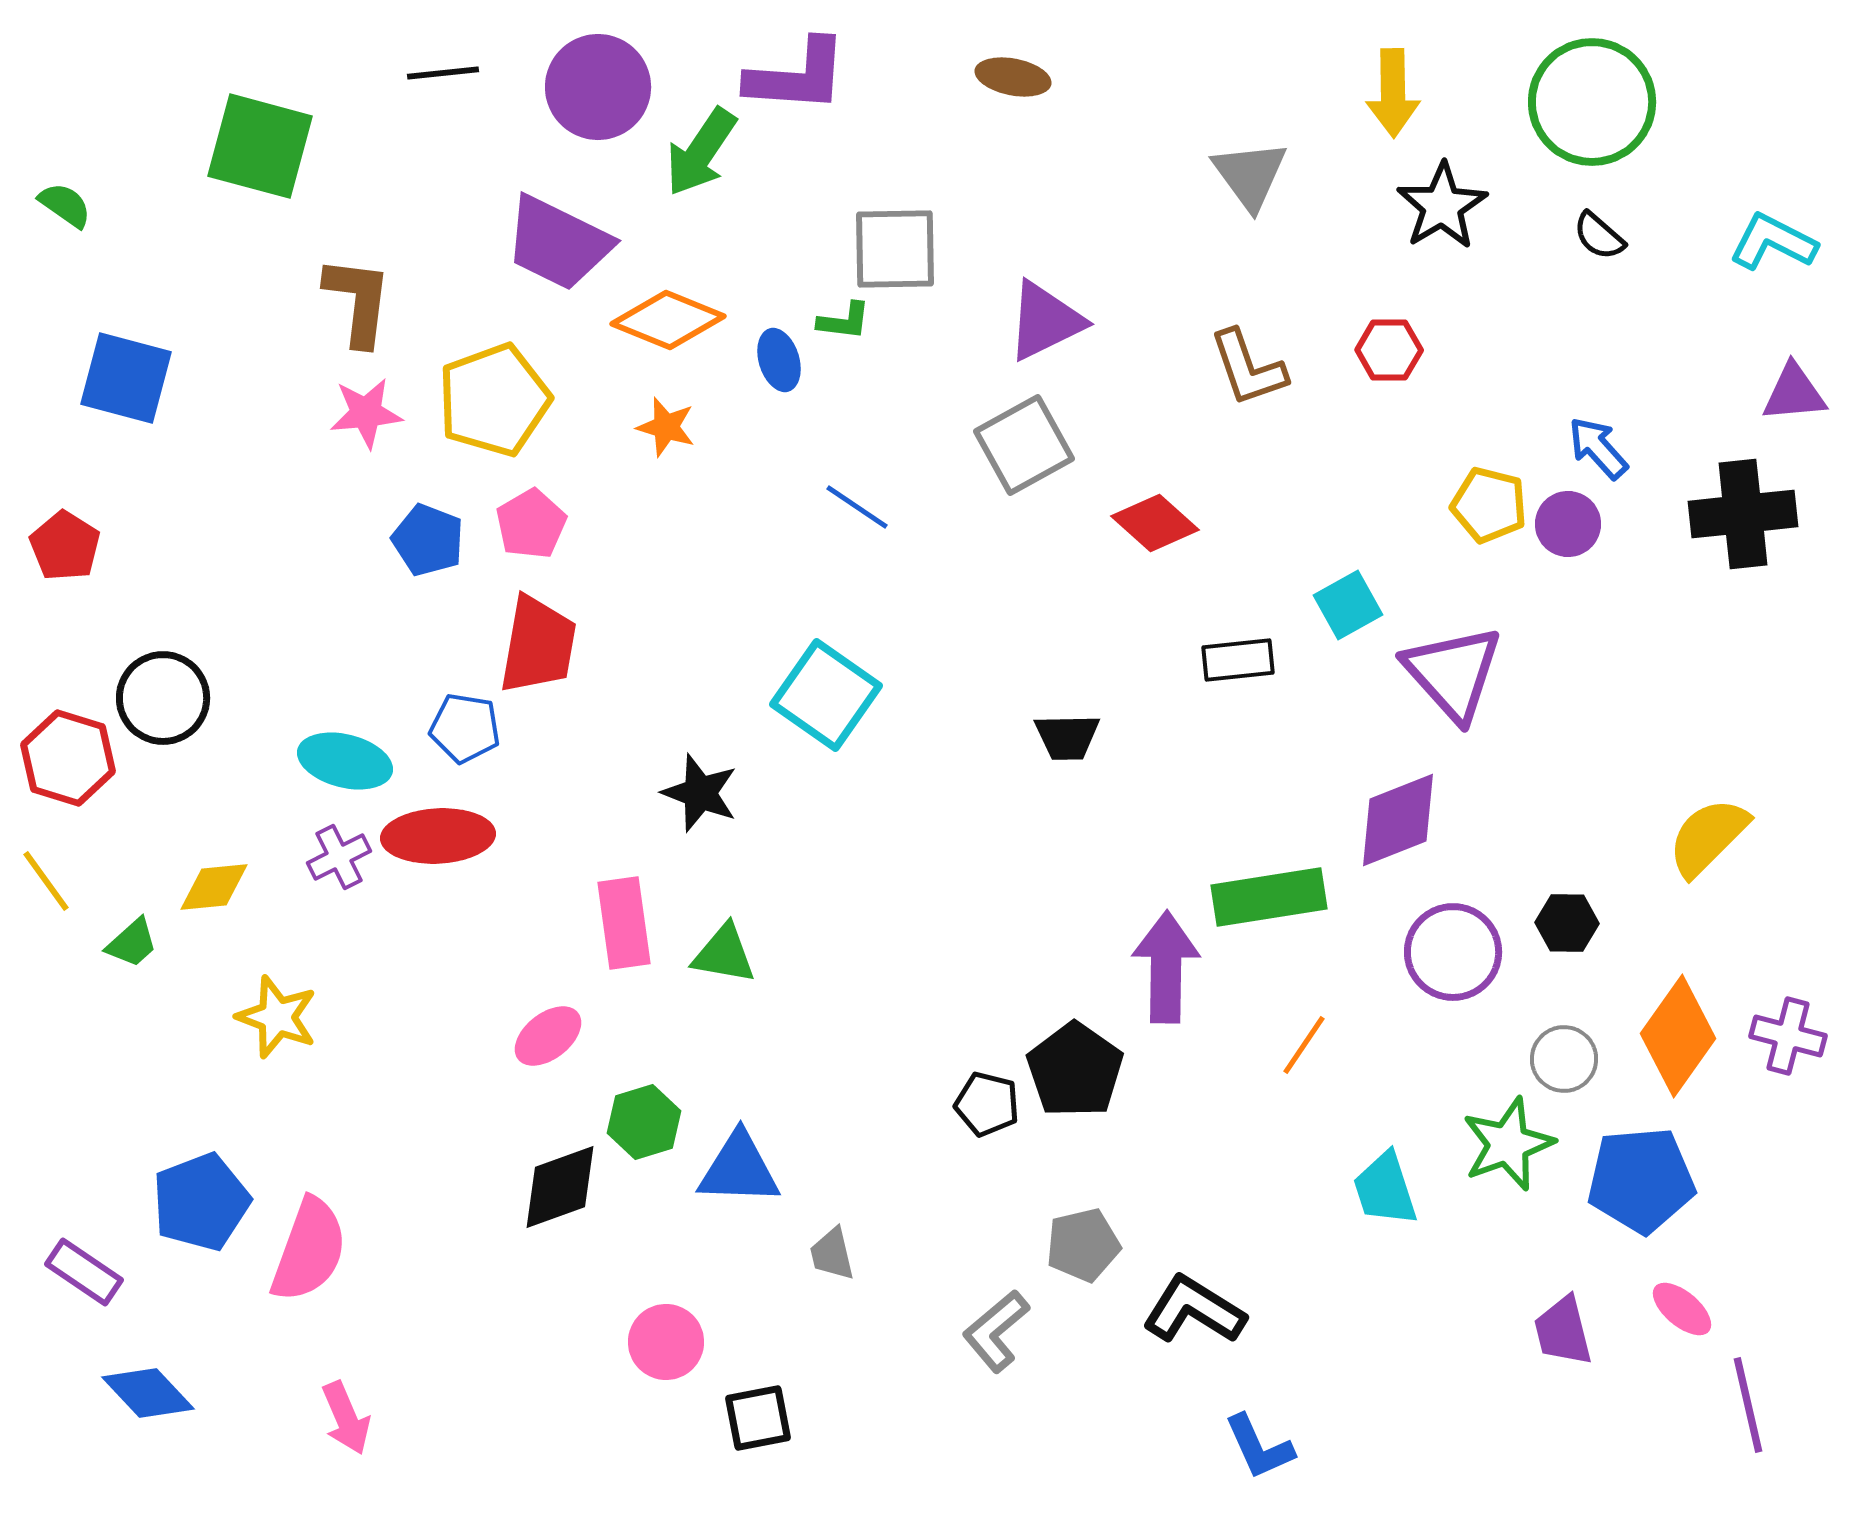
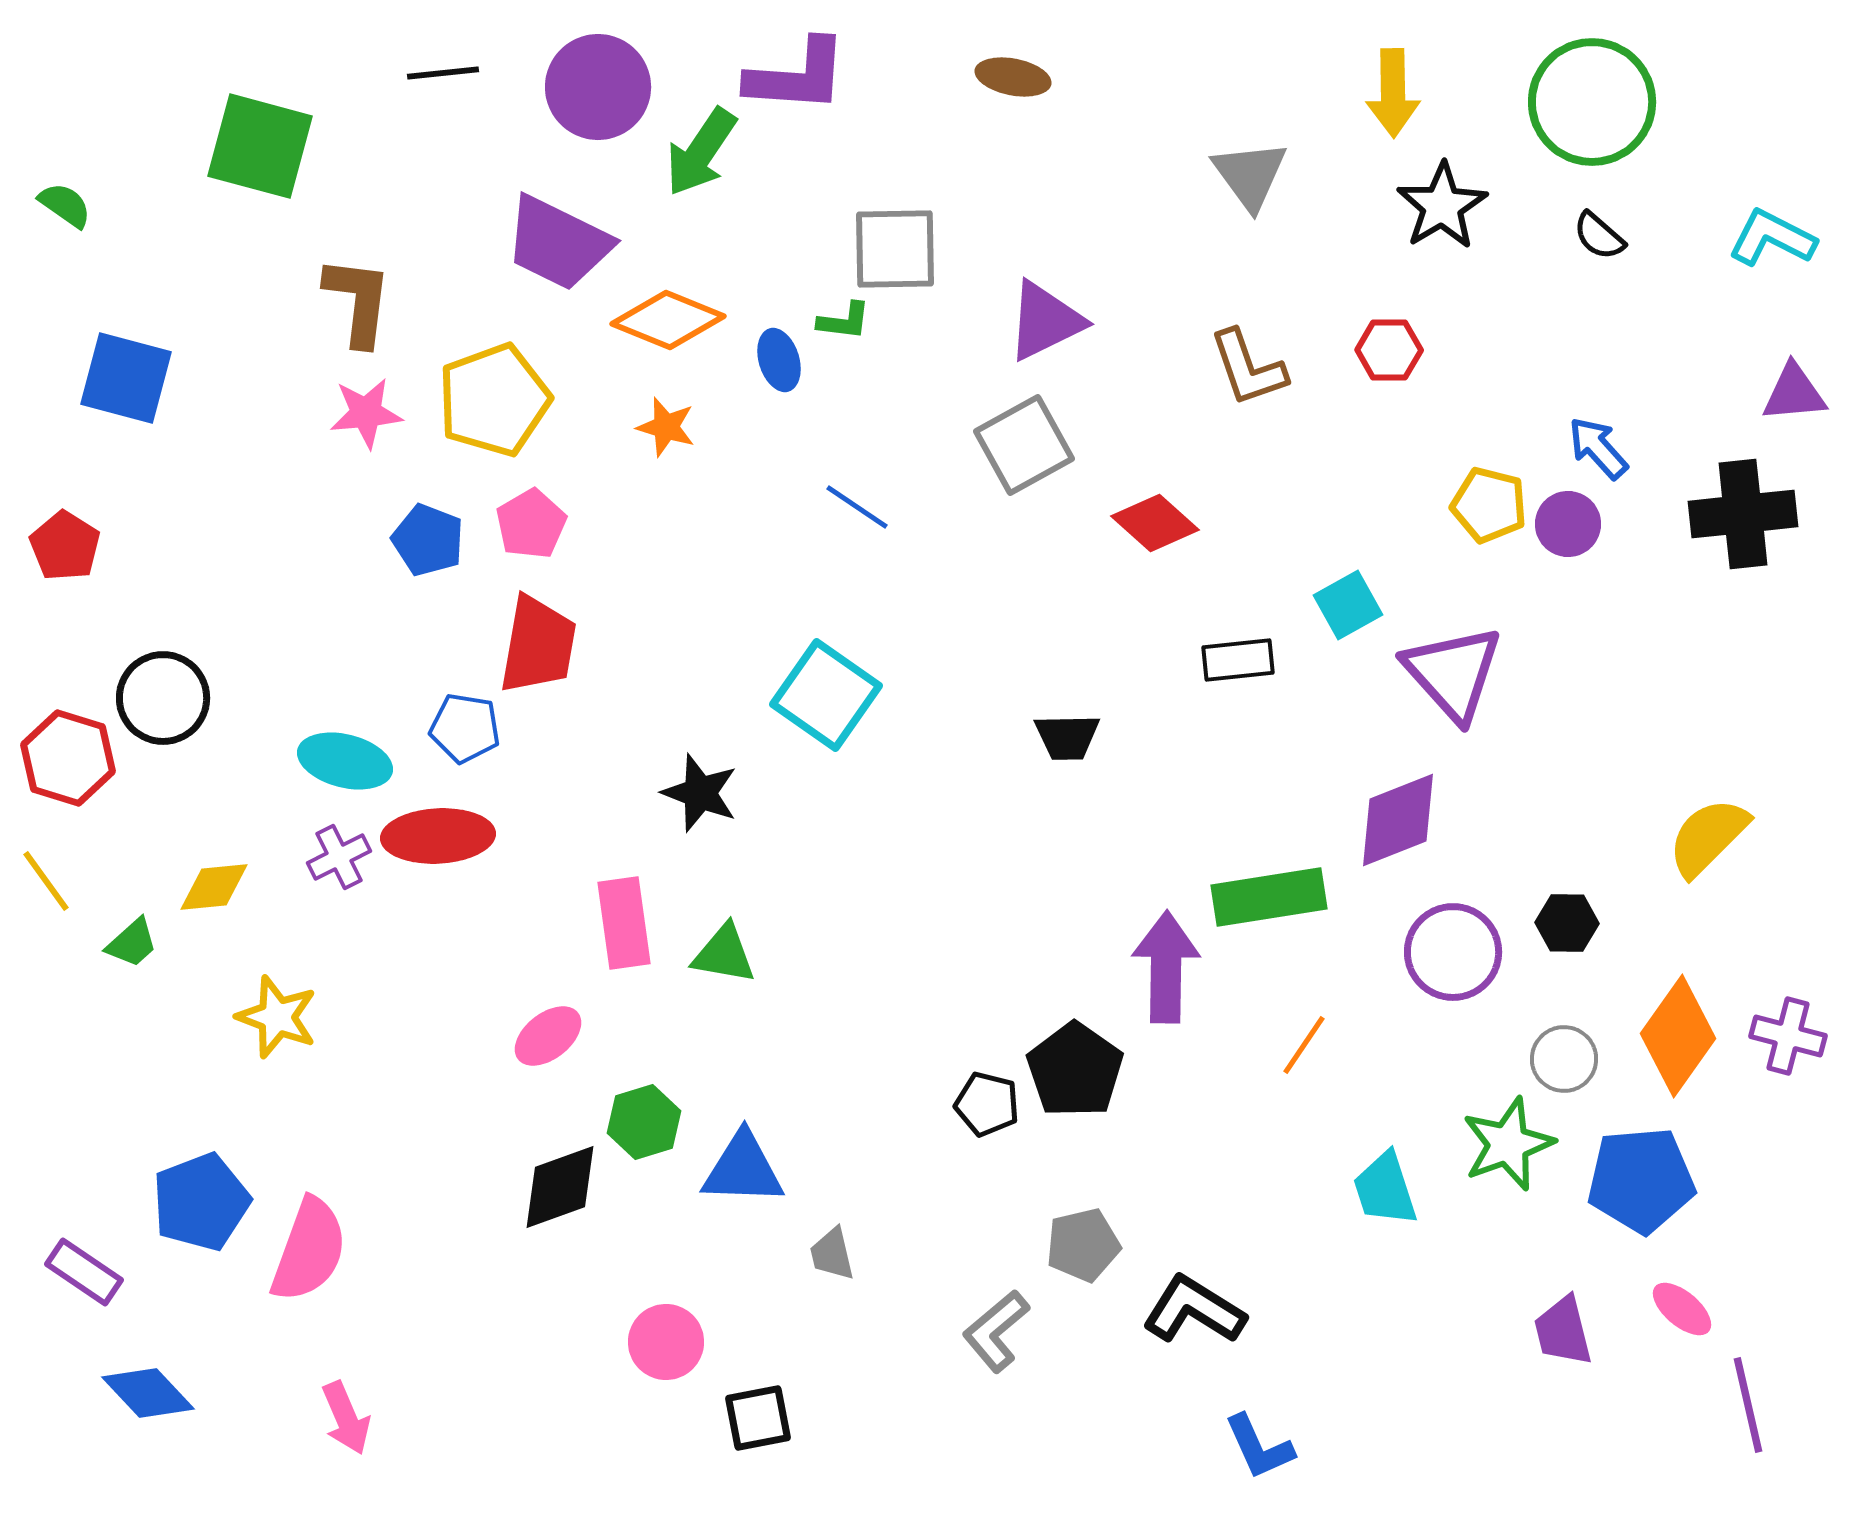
cyan L-shape at (1773, 242): moved 1 px left, 4 px up
blue triangle at (739, 1169): moved 4 px right
